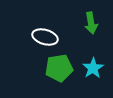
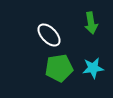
white ellipse: moved 4 px right, 2 px up; rotated 30 degrees clockwise
cyan star: rotated 25 degrees clockwise
